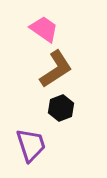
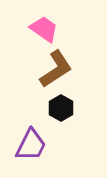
black hexagon: rotated 10 degrees counterclockwise
purple trapezoid: rotated 45 degrees clockwise
